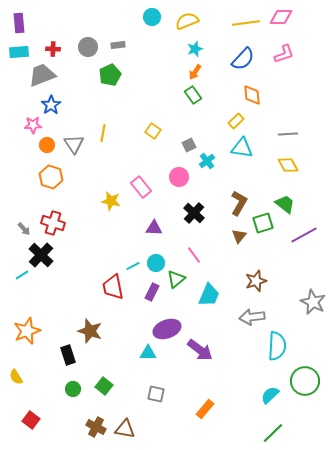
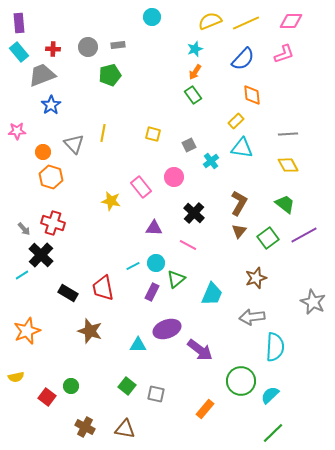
pink diamond at (281, 17): moved 10 px right, 4 px down
yellow semicircle at (187, 21): moved 23 px right
yellow line at (246, 23): rotated 16 degrees counterclockwise
cyan rectangle at (19, 52): rotated 54 degrees clockwise
green pentagon at (110, 75): rotated 10 degrees clockwise
pink star at (33, 125): moved 16 px left, 6 px down
yellow square at (153, 131): moved 3 px down; rotated 21 degrees counterclockwise
gray triangle at (74, 144): rotated 10 degrees counterclockwise
orange circle at (47, 145): moved 4 px left, 7 px down
cyan cross at (207, 161): moved 4 px right
pink circle at (179, 177): moved 5 px left
green square at (263, 223): moved 5 px right, 15 px down; rotated 20 degrees counterclockwise
brown triangle at (239, 236): moved 5 px up
pink line at (194, 255): moved 6 px left, 10 px up; rotated 24 degrees counterclockwise
brown star at (256, 281): moved 3 px up
red trapezoid at (113, 287): moved 10 px left, 1 px down
cyan trapezoid at (209, 295): moved 3 px right, 1 px up
cyan semicircle at (277, 346): moved 2 px left, 1 px down
cyan triangle at (148, 353): moved 10 px left, 8 px up
black rectangle at (68, 355): moved 62 px up; rotated 42 degrees counterclockwise
yellow semicircle at (16, 377): rotated 70 degrees counterclockwise
green circle at (305, 381): moved 64 px left
green square at (104, 386): moved 23 px right
green circle at (73, 389): moved 2 px left, 3 px up
red square at (31, 420): moved 16 px right, 23 px up
brown cross at (96, 427): moved 11 px left
